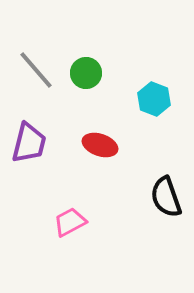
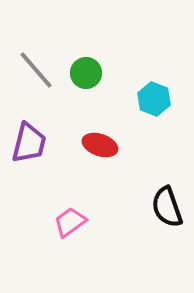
black semicircle: moved 1 px right, 10 px down
pink trapezoid: rotated 8 degrees counterclockwise
